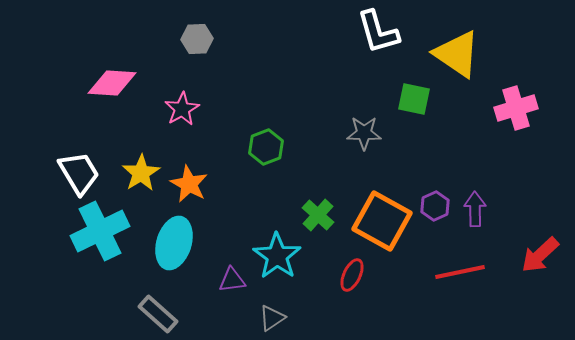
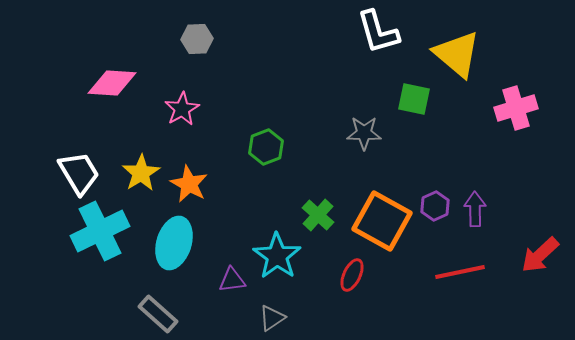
yellow triangle: rotated 6 degrees clockwise
